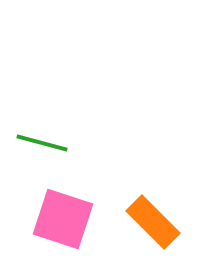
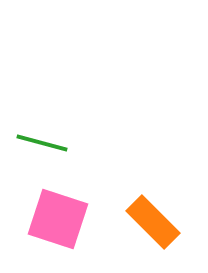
pink square: moved 5 px left
